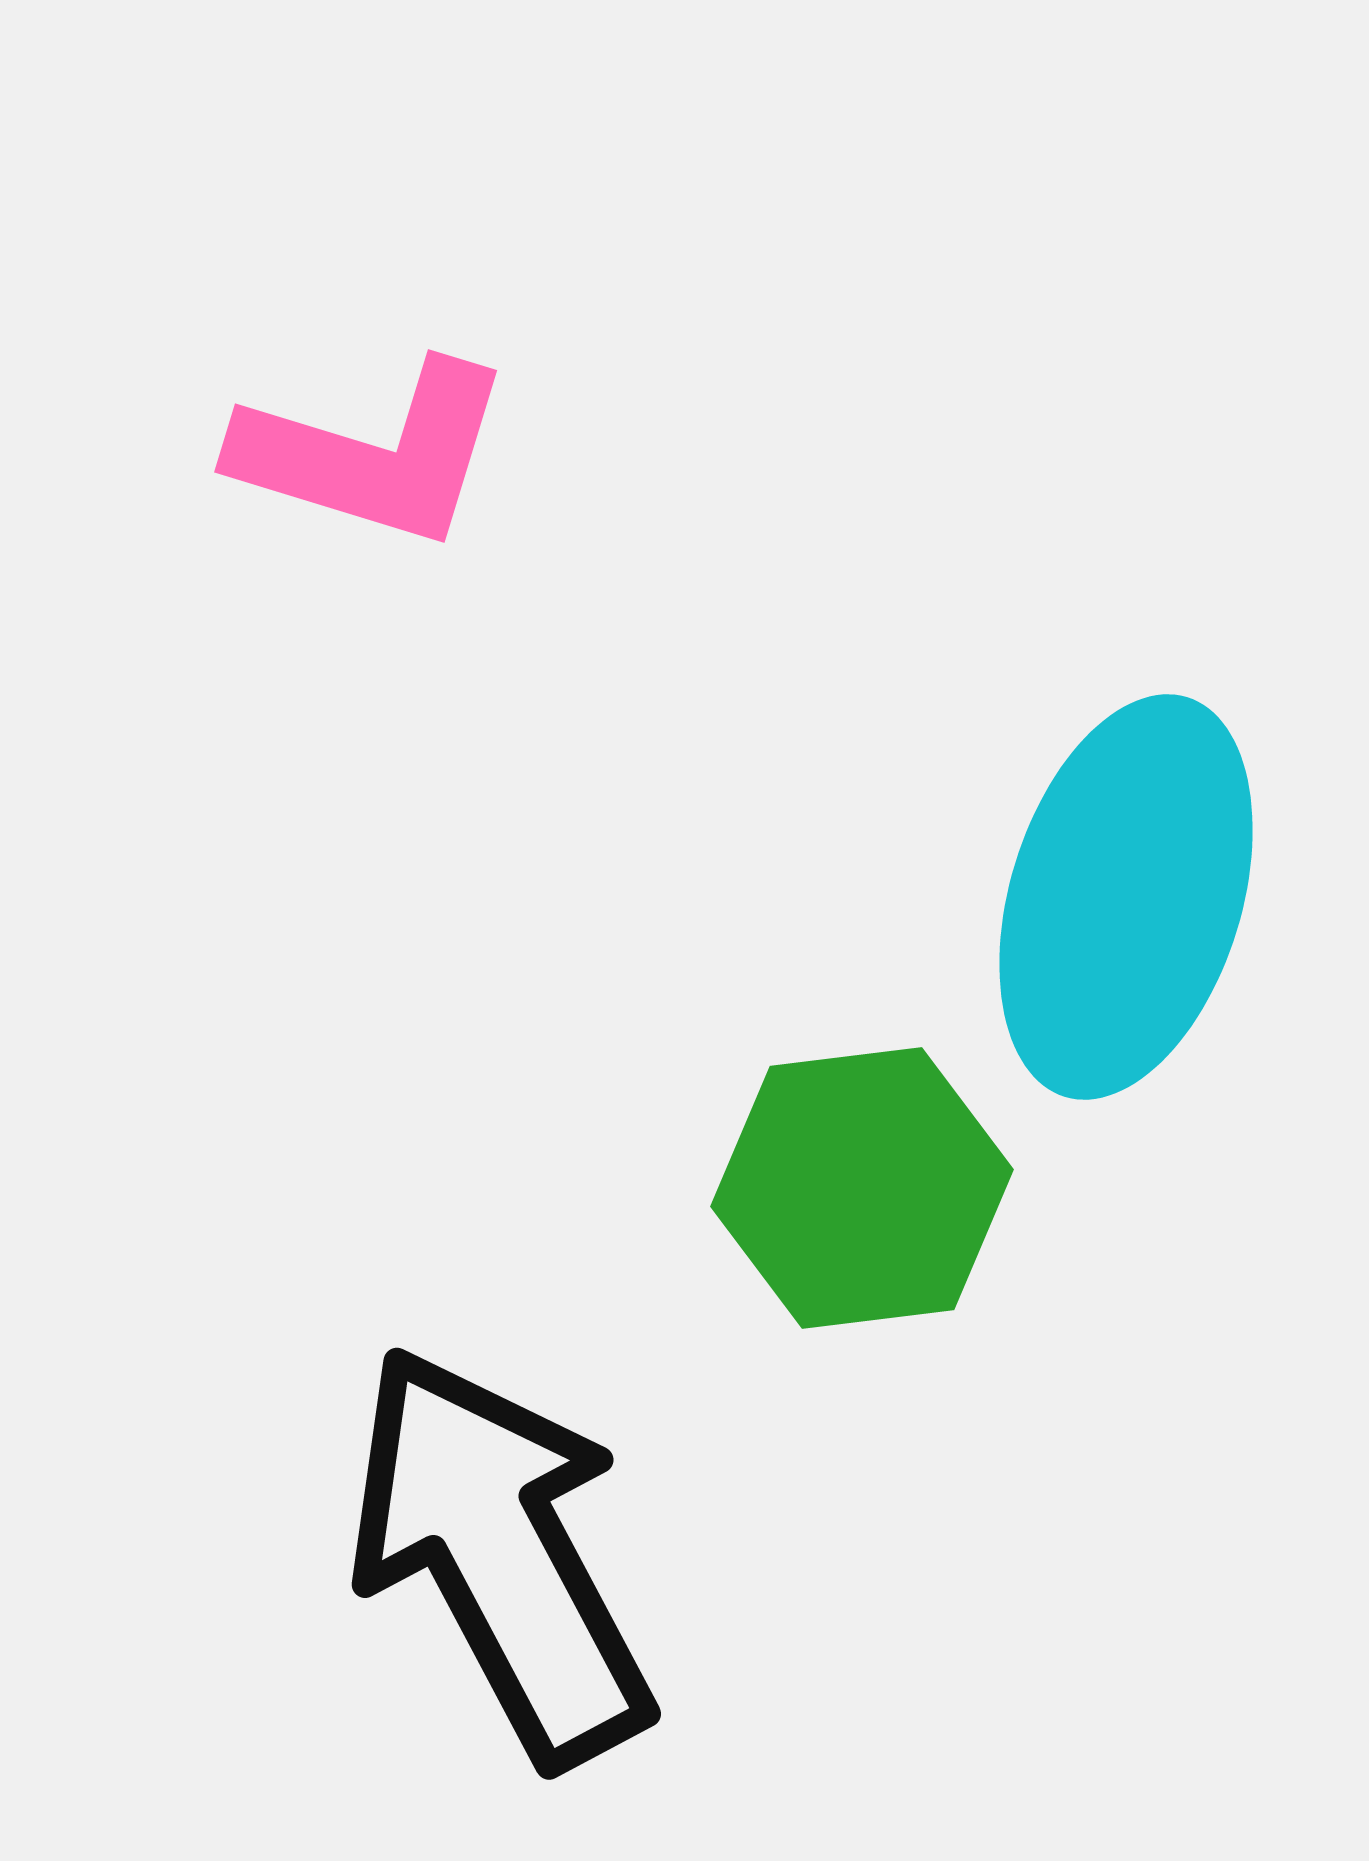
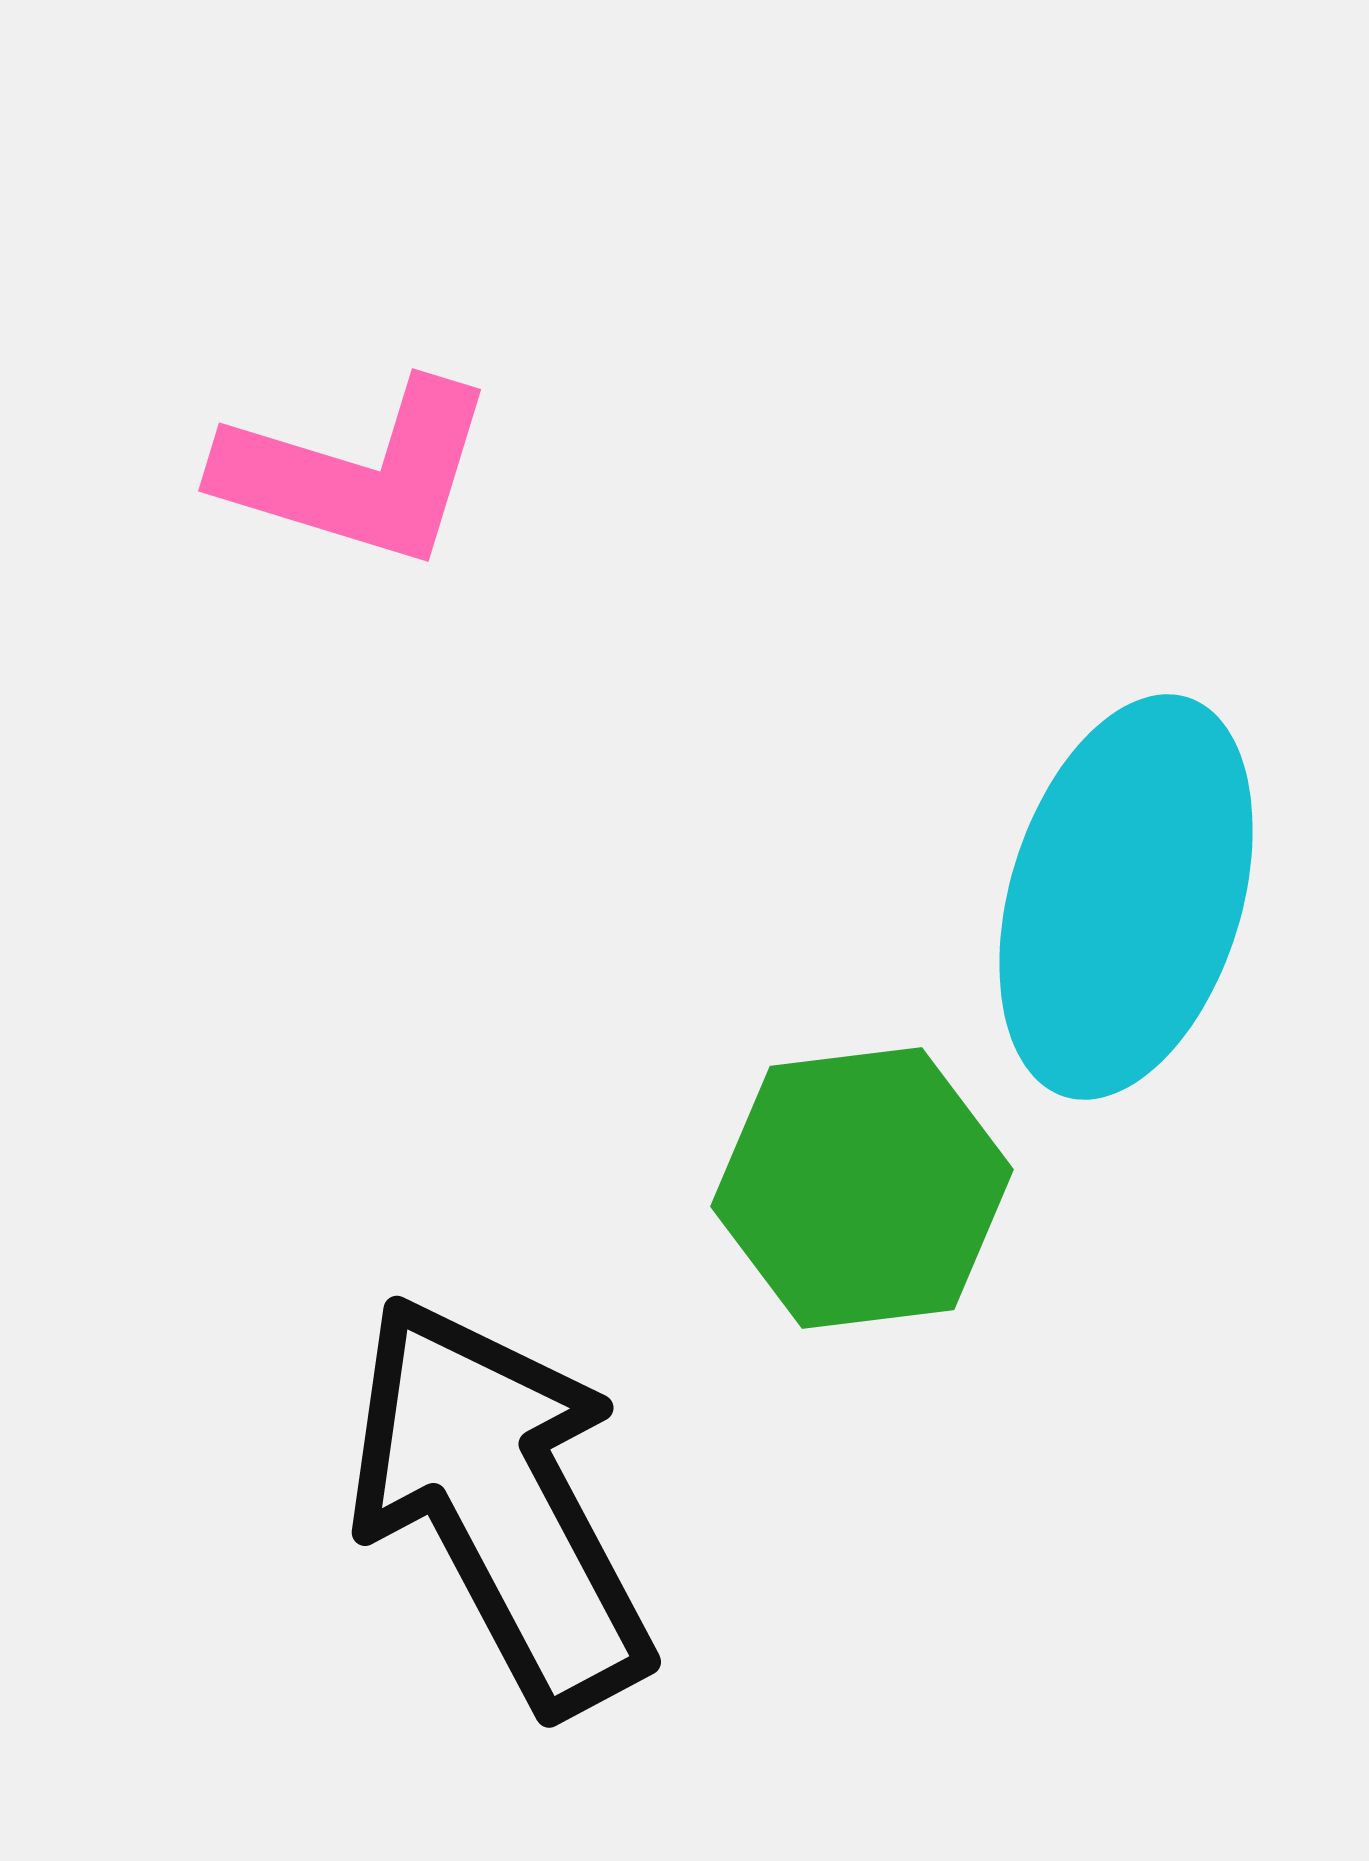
pink L-shape: moved 16 px left, 19 px down
black arrow: moved 52 px up
